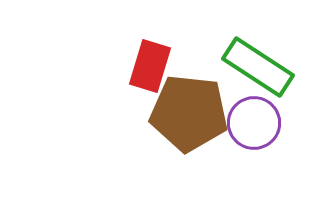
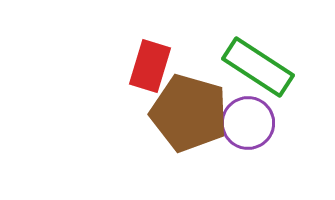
brown pentagon: rotated 10 degrees clockwise
purple circle: moved 6 px left
